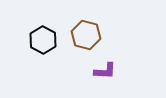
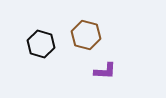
black hexagon: moved 2 px left, 4 px down; rotated 12 degrees counterclockwise
